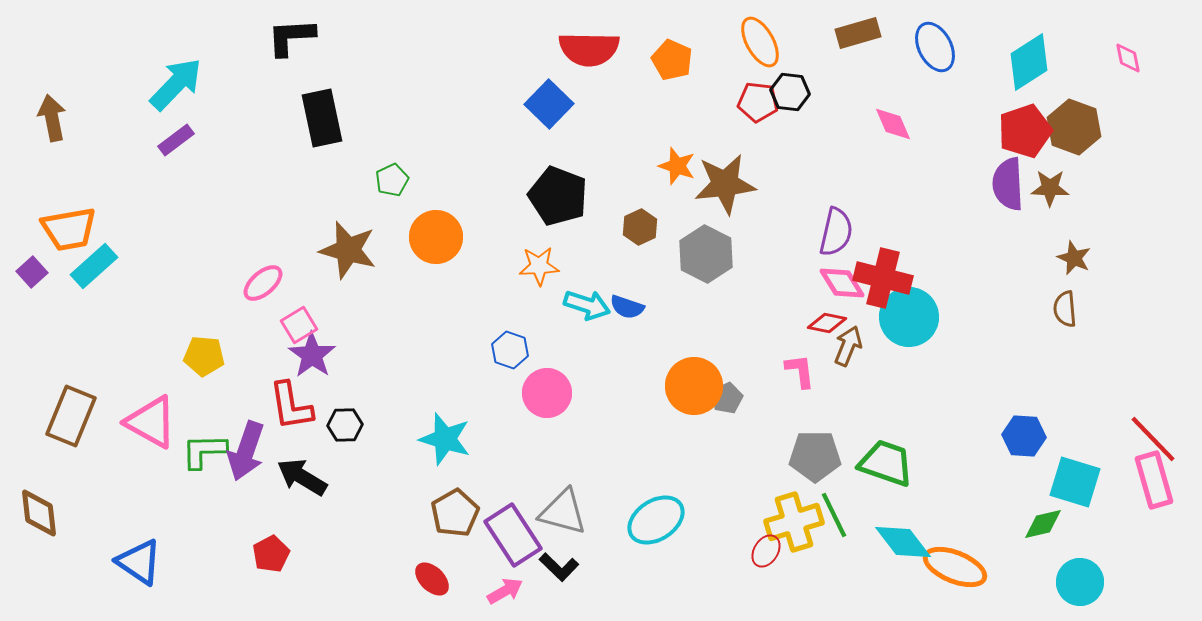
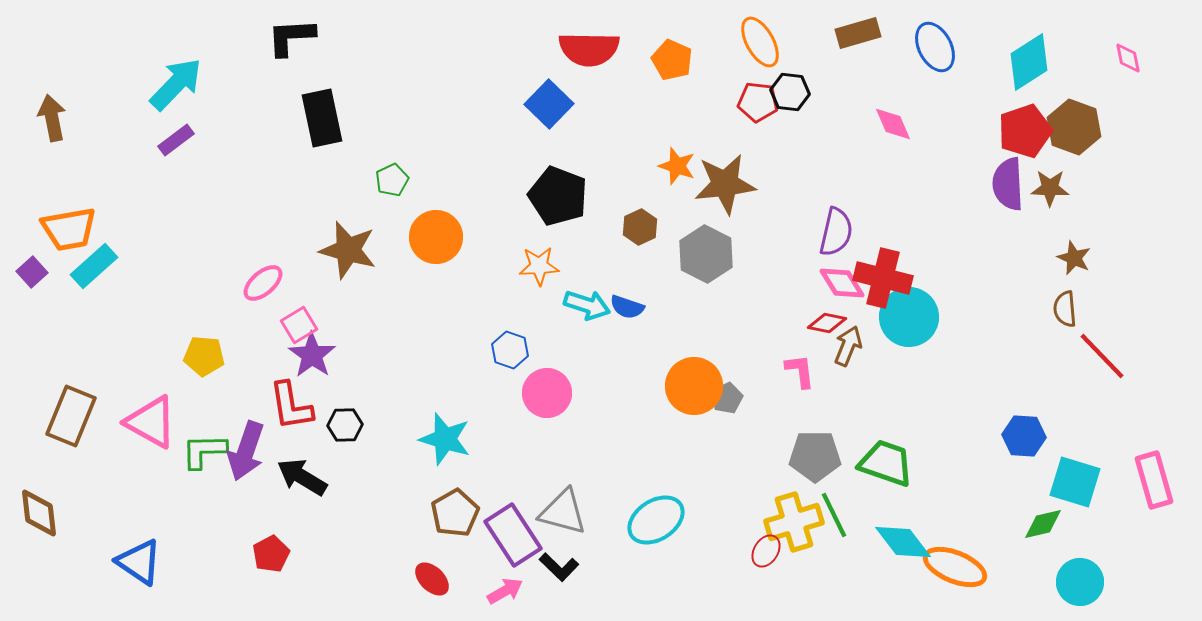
red line at (1153, 439): moved 51 px left, 83 px up
